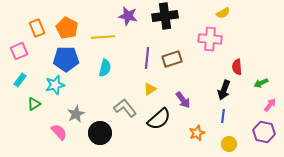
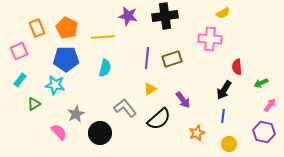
cyan star: rotated 24 degrees clockwise
black arrow: rotated 12 degrees clockwise
